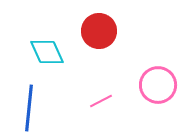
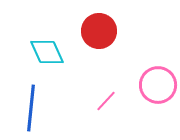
pink line: moved 5 px right; rotated 20 degrees counterclockwise
blue line: moved 2 px right
